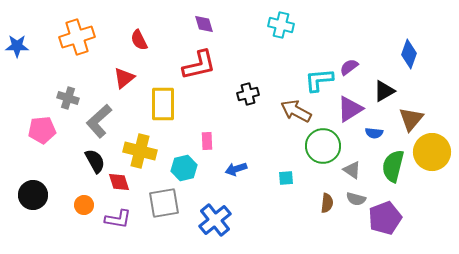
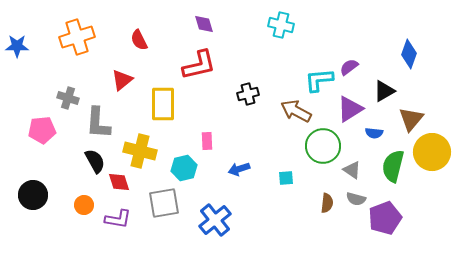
red triangle: moved 2 px left, 2 px down
gray L-shape: moved 1 px left, 2 px down; rotated 44 degrees counterclockwise
blue arrow: moved 3 px right
